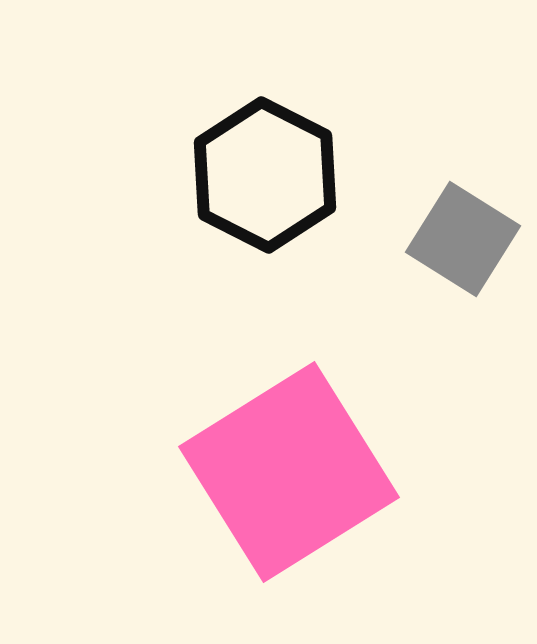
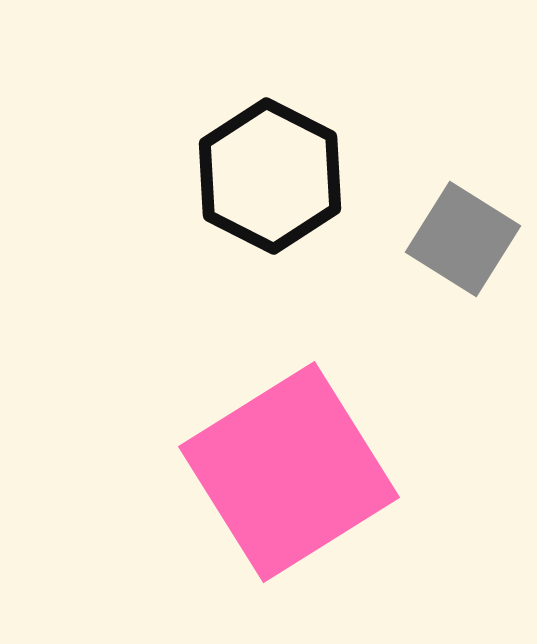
black hexagon: moved 5 px right, 1 px down
